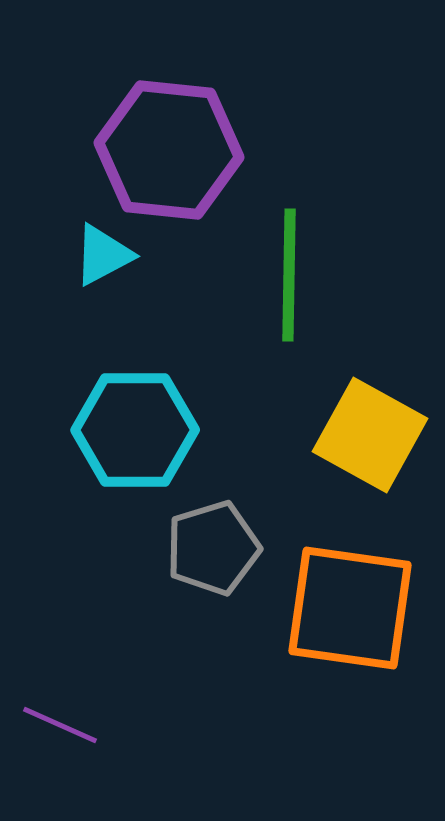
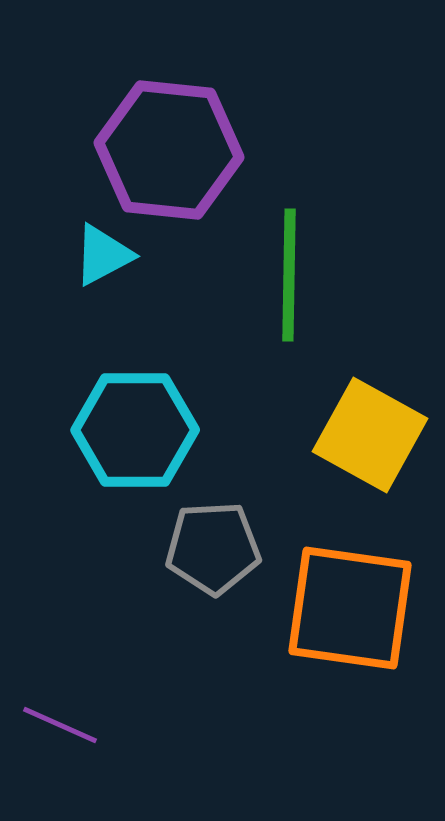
gray pentagon: rotated 14 degrees clockwise
